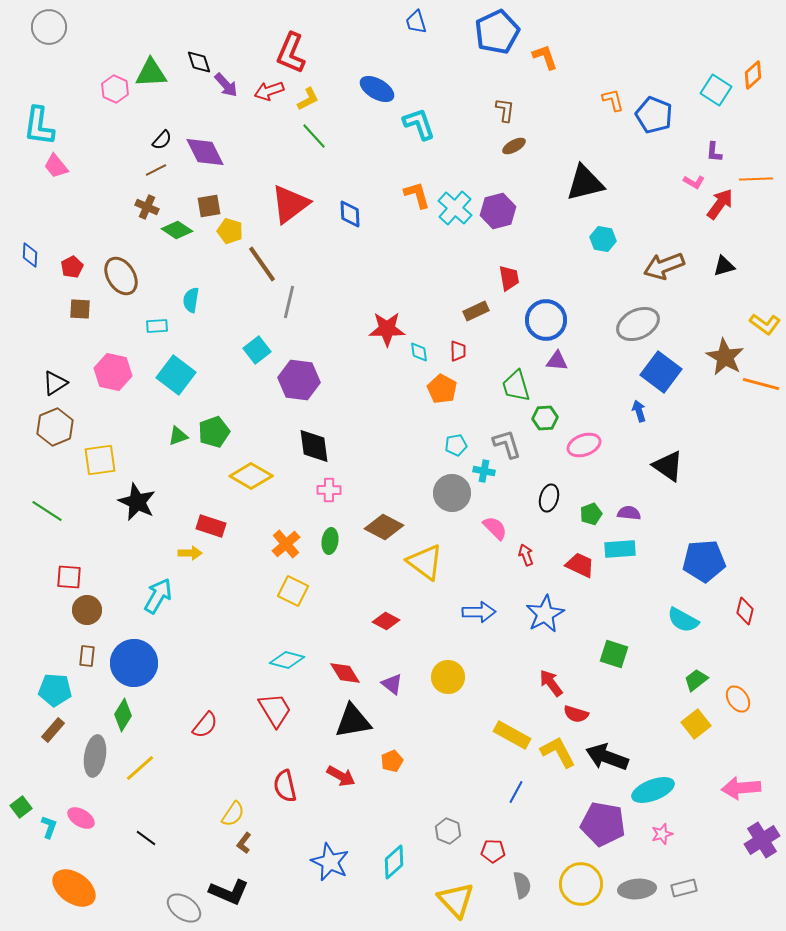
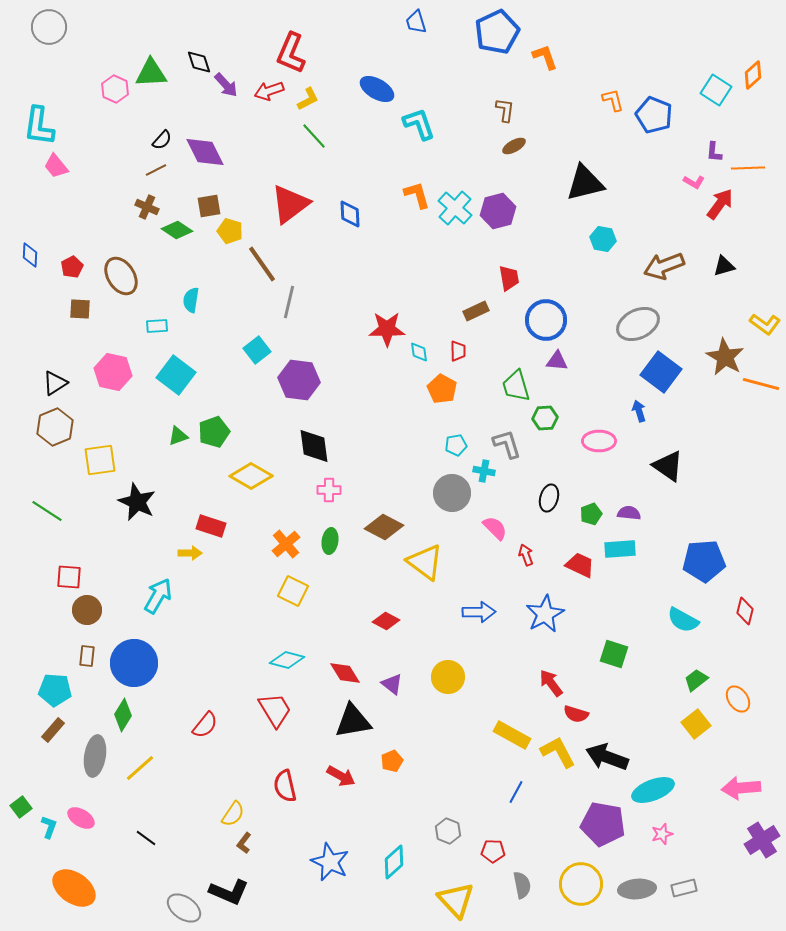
orange line at (756, 179): moved 8 px left, 11 px up
pink ellipse at (584, 445): moved 15 px right, 4 px up; rotated 20 degrees clockwise
